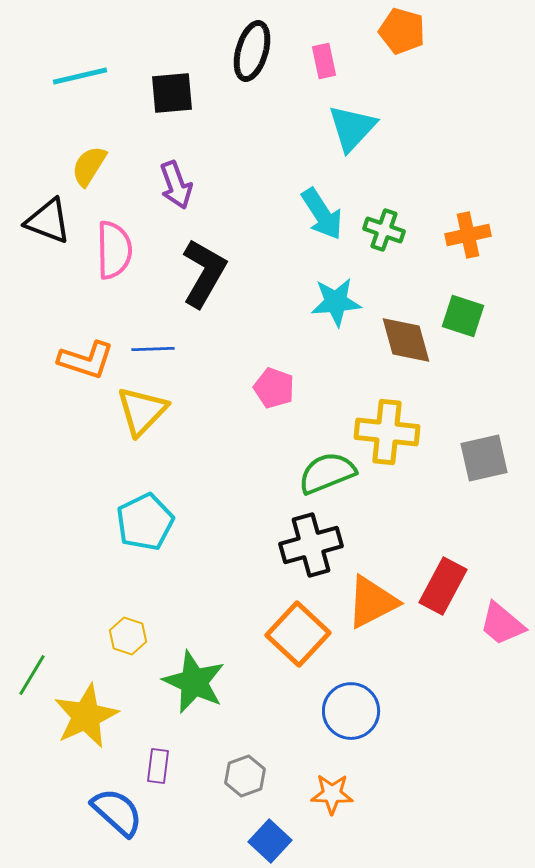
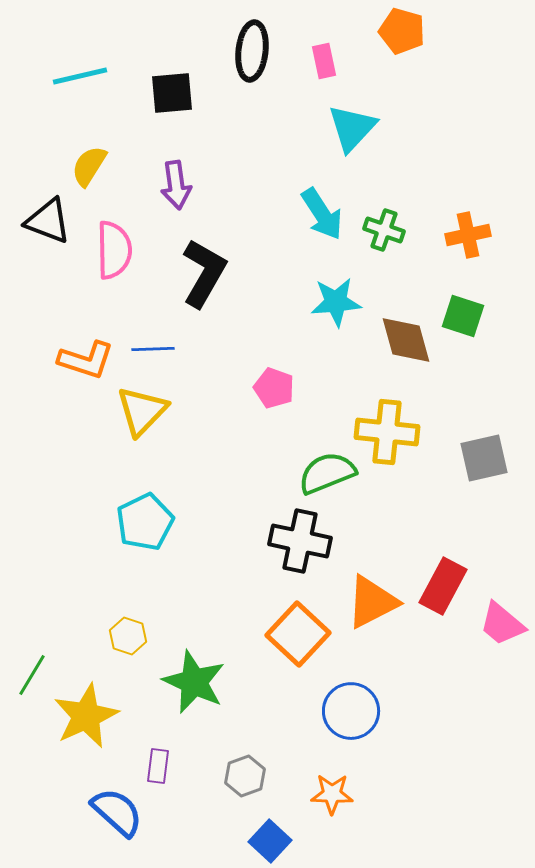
black ellipse: rotated 10 degrees counterclockwise
purple arrow: rotated 12 degrees clockwise
black cross: moved 11 px left, 4 px up; rotated 28 degrees clockwise
